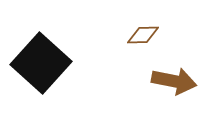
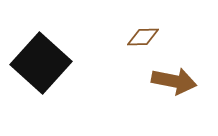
brown diamond: moved 2 px down
